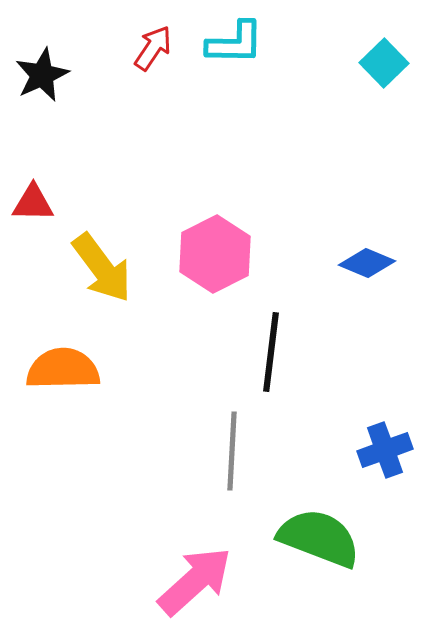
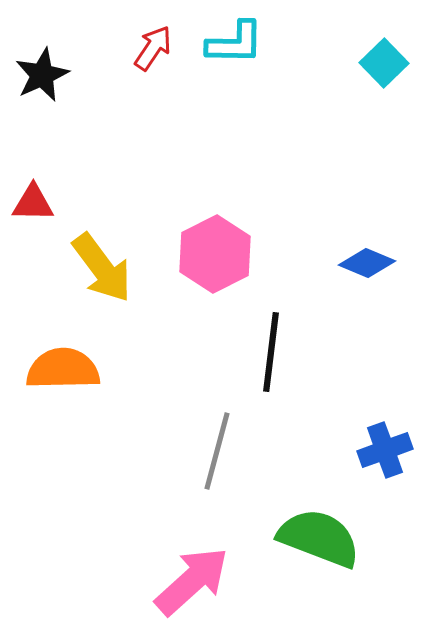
gray line: moved 15 px left; rotated 12 degrees clockwise
pink arrow: moved 3 px left
